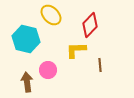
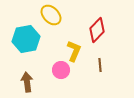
red diamond: moved 7 px right, 5 px down
cyan hexagon: rotated 24 degrees counterclockwise
yellow L-shape: moved 2 px left, 1 px down; rotated 115 degrees clockwise
pink circle: moved 13 px right
